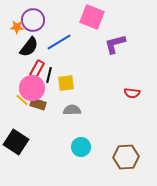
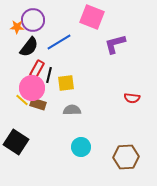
red semicircle: moved 5 px down
